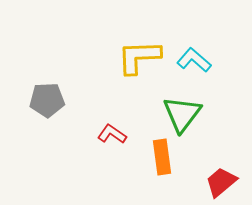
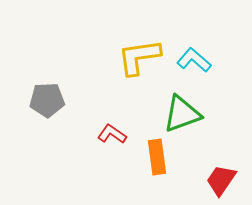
yellow L-shape: rotated 6 degrees counterclockwise
green triangle: rotated 33 degrees clockwise
orange rectangle: moved 5 px left
red trapezoid: moved 2 px up; rotated 16 degrees counterclockwise
